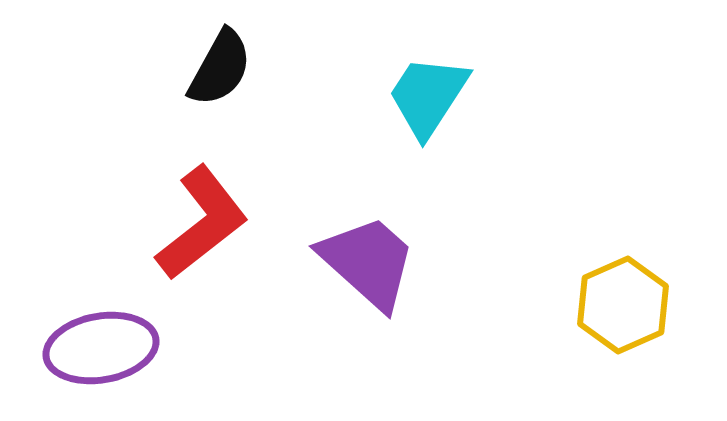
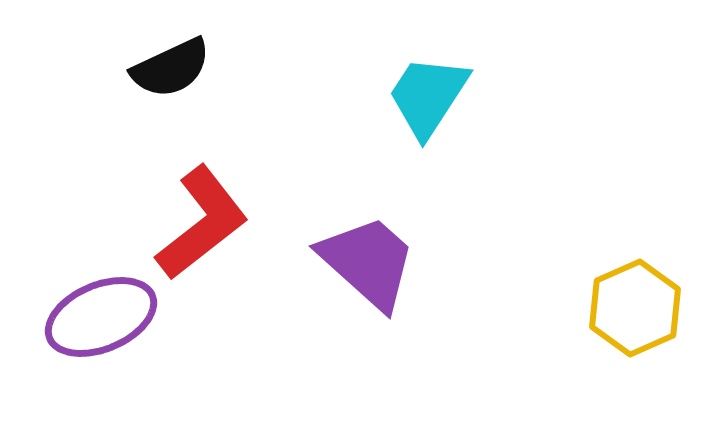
black semicircle: moved 49 px left; rotated 36 degrees clockwise
yellow hexagon: moved 12 px right, 3 px down
purple ellipse: moved 31 px up; rotated 13 degrees counterclockwise
